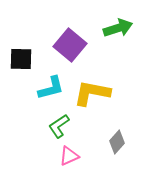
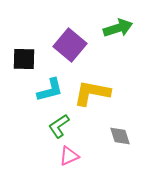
black square: moved 3 px right
cyan L-shape: moved 1 px left, 2 px down
gray diamond: moved 3 px right, 6 px up; rotated 60 degrees counterclockwise
